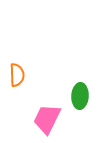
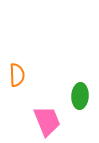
pink trapezoid: moved 2 px down; rotated 132 degrees clockwise
